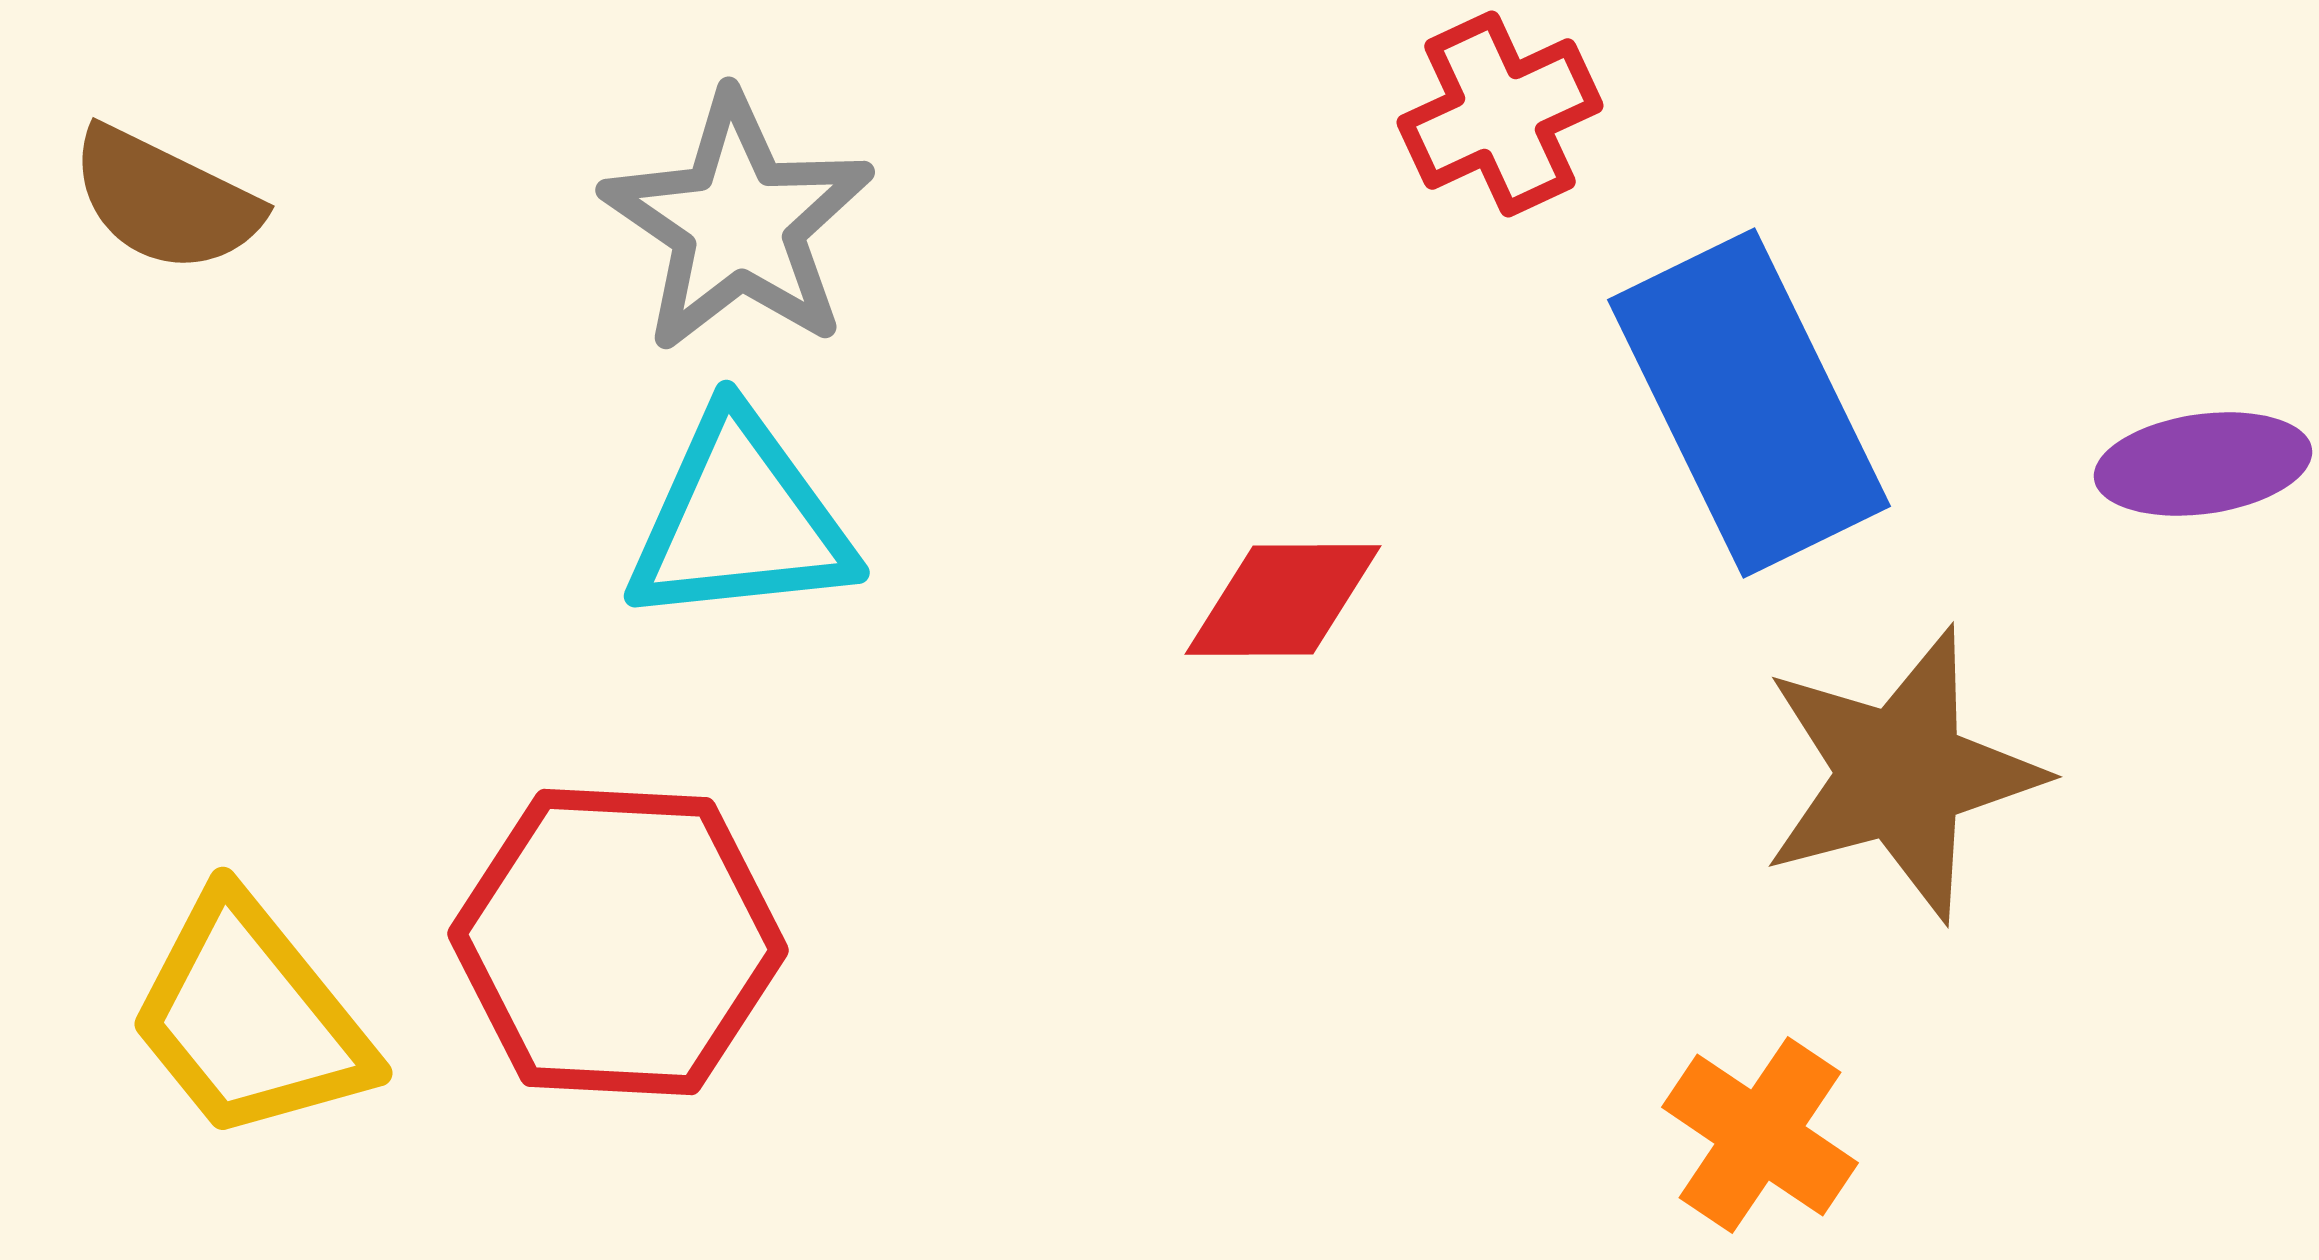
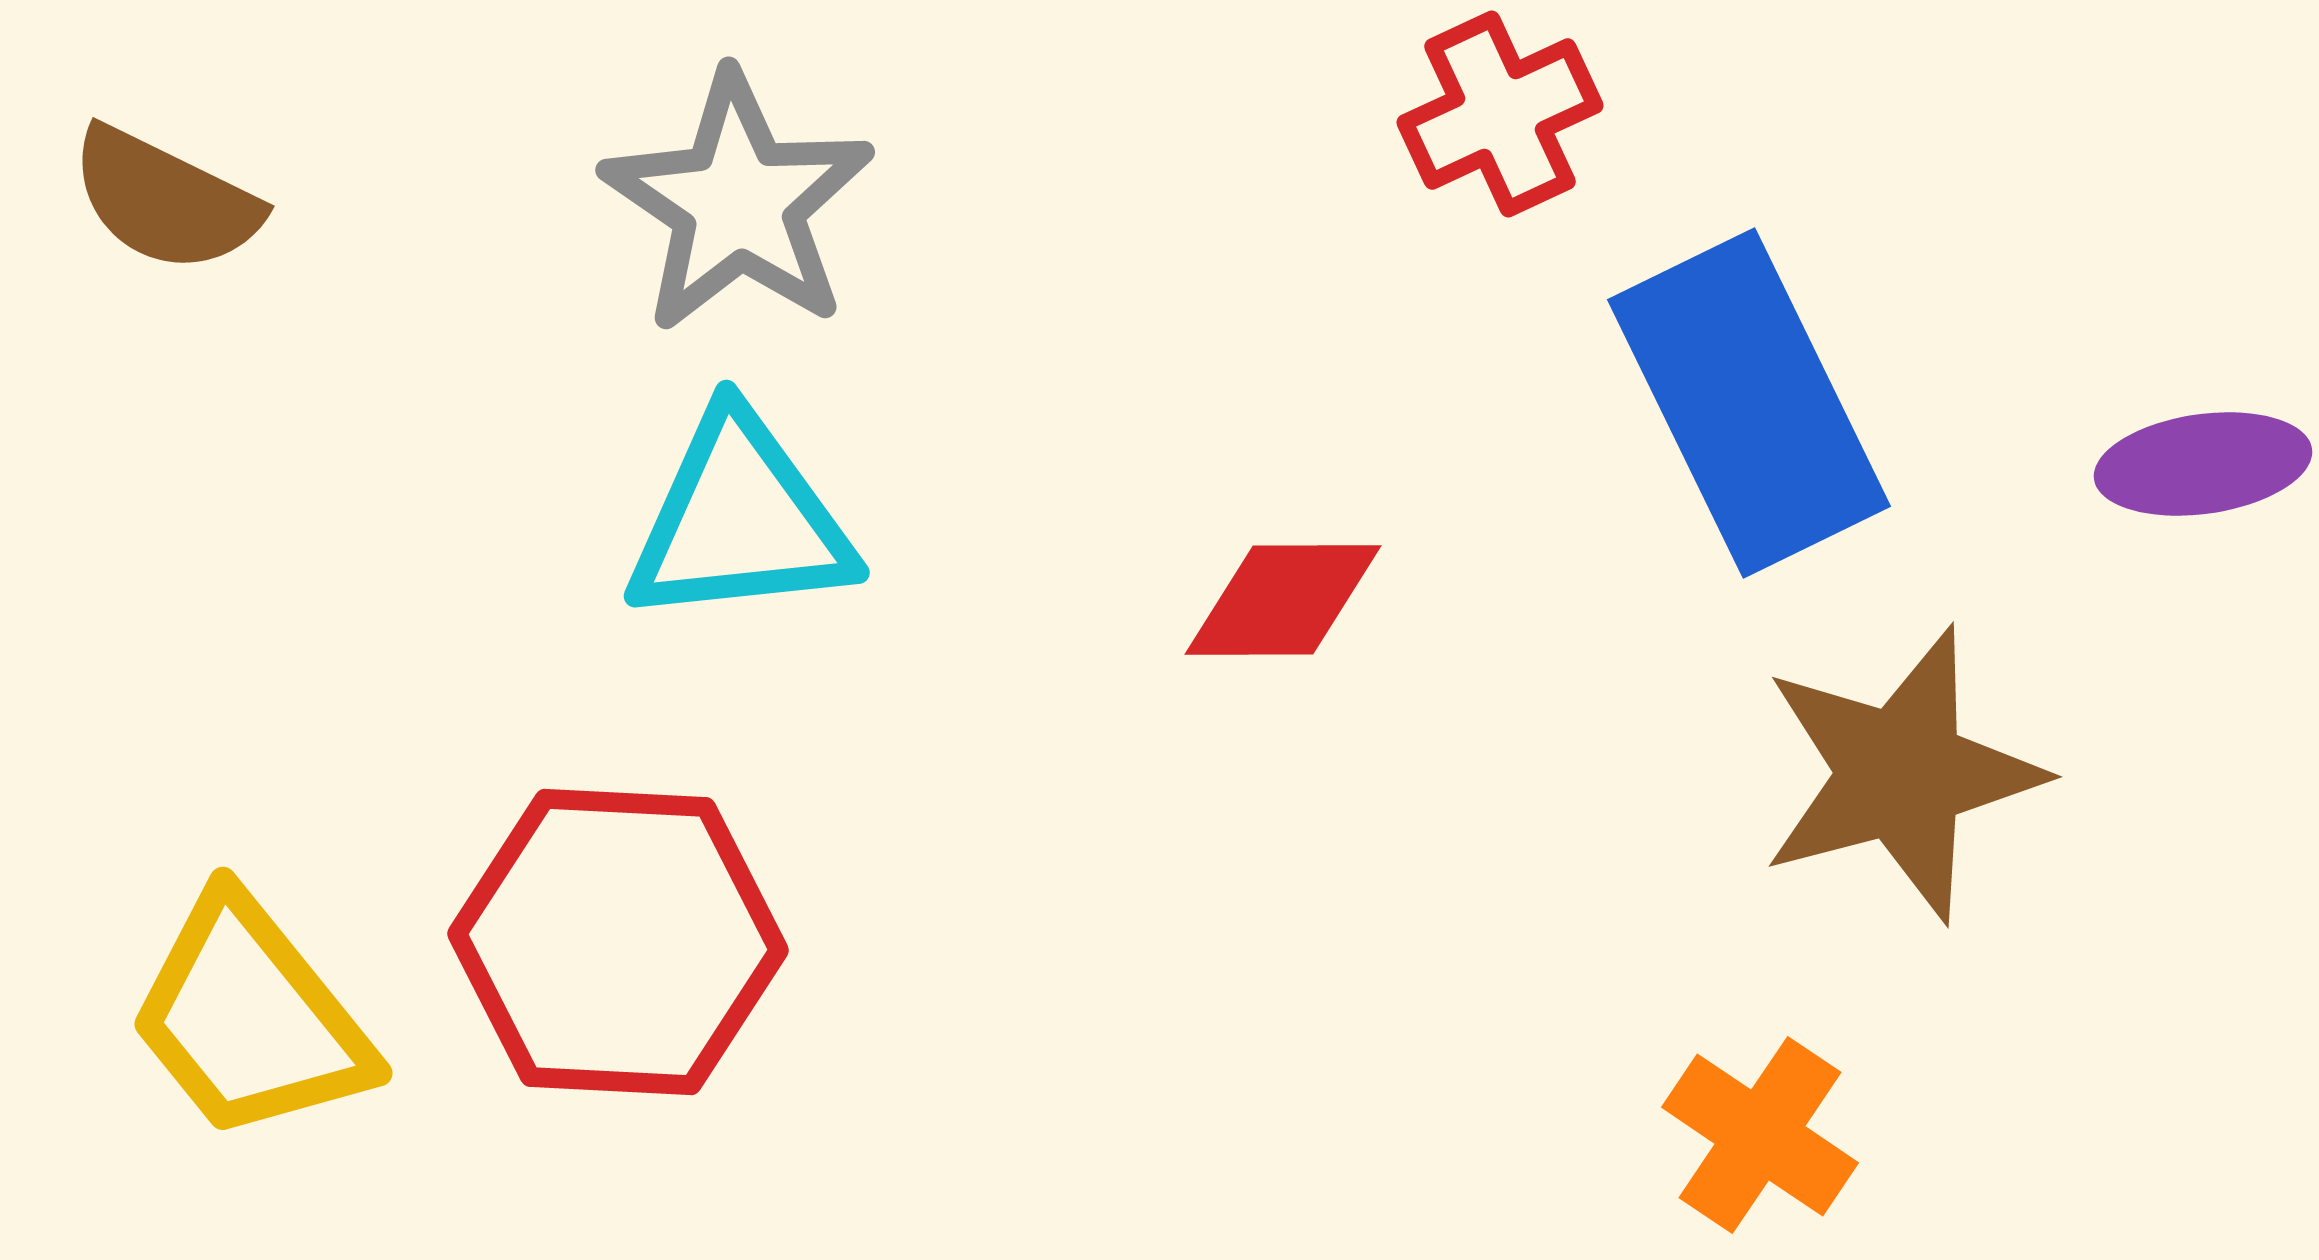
gray star: moved 20 px up
